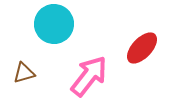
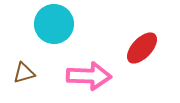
pink arrow: rotated 54 degrees clockwise
